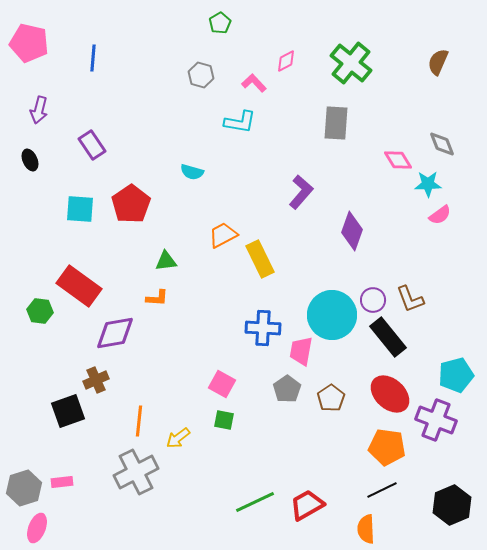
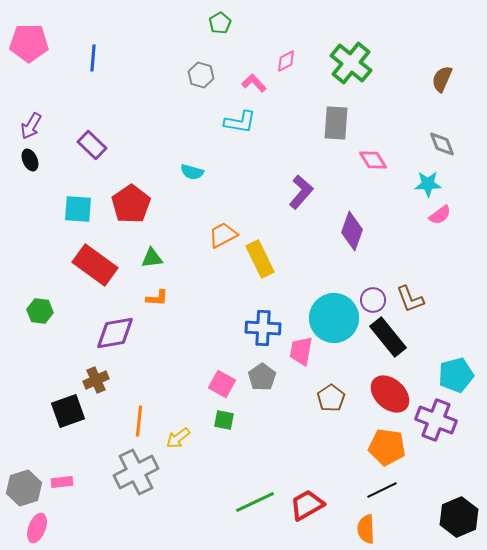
pink pentagon at (29, 43): rotated 12 degrees counterclockwise
brown semicircle at (438, 62): moved 4 px right, 17 px down
purple arrow at (39, 110): moved 8 px left, 16 px down; rotated 16 degrees clockwise
purple rectangle at (92, 145): rotated 12 degrees counterclockwise
pink diamond at (398, 160): moved 25 px left
cyan square at (80, 209): moved 2 px left
green triangle at (166, 261): moved 14 px left, 3 px up
red rectangle at (79, 286): moved 16 px right, 21 px up
cyan circle at (332, 315): moved 2 px right, 3 px down
gray pentagon at (287, 389): moved 25 px left, 12 px up
black hexagon at (452, 505): moved 7 px right, 12 px down
